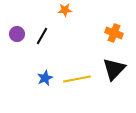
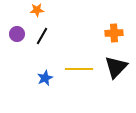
orange star: moved 28 px left
orange cross: rotated 24 degrees counterclockwise
black triangle: moved 2 px right, 2 px up
yellow line: moved 2 px right, 10 px up; rotated 12 degrees clockwise
